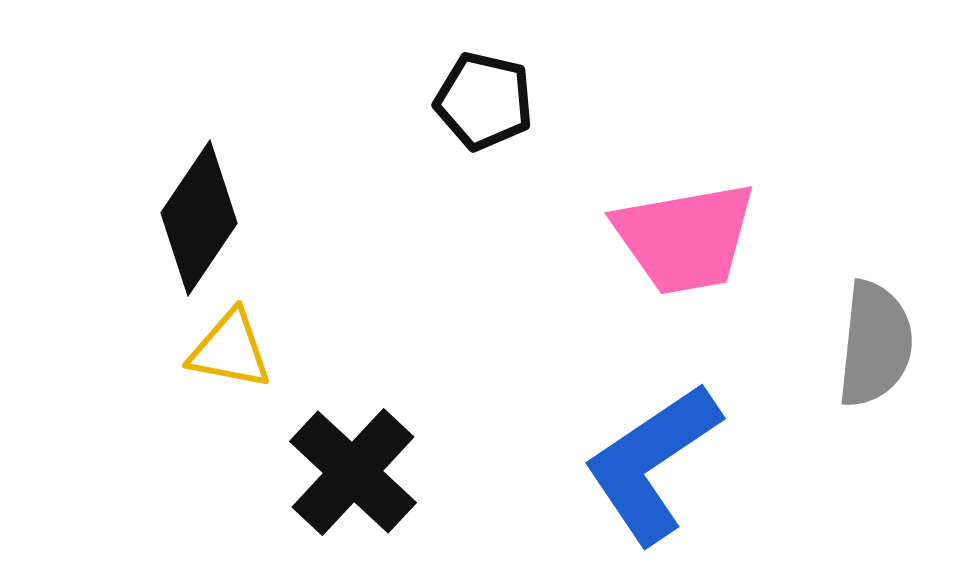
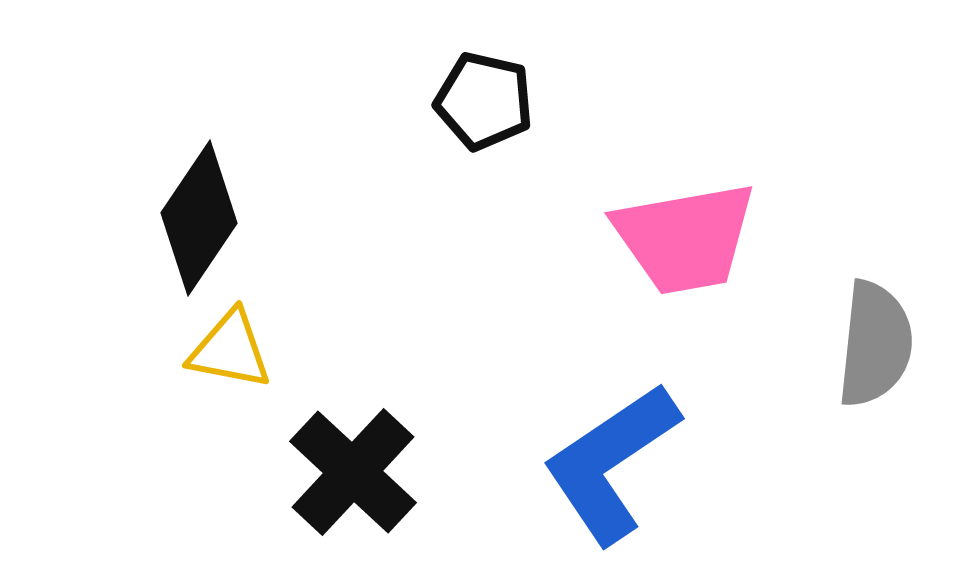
blue L-shape: moved 41 px left
